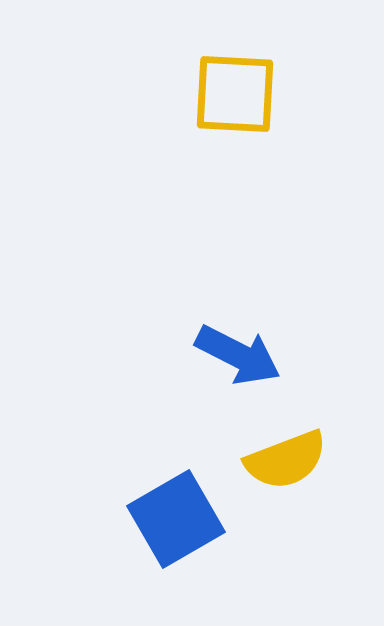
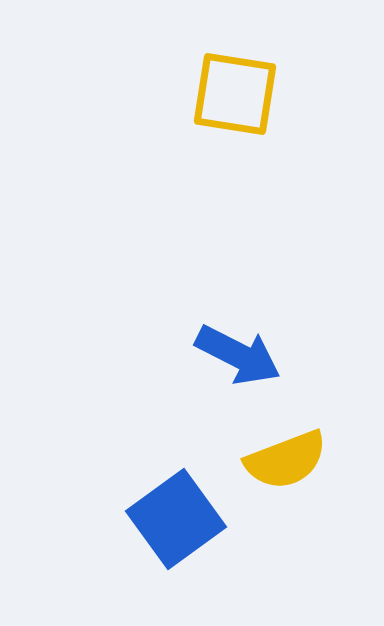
yellow square: rotated 6 degrees clockwise
blue square: rotated 6 degrees counterclockwise
